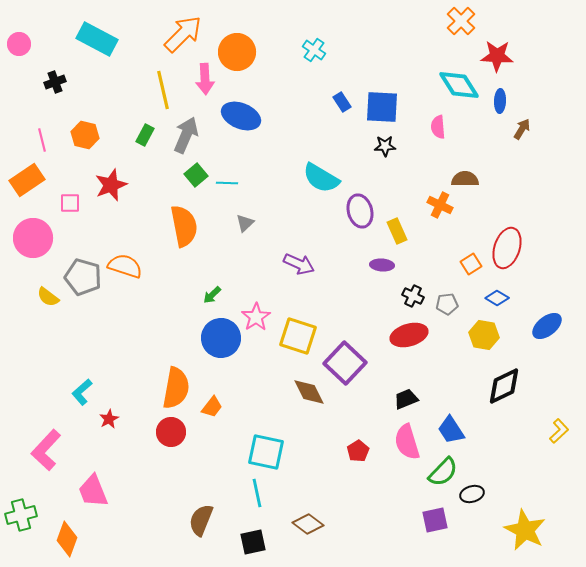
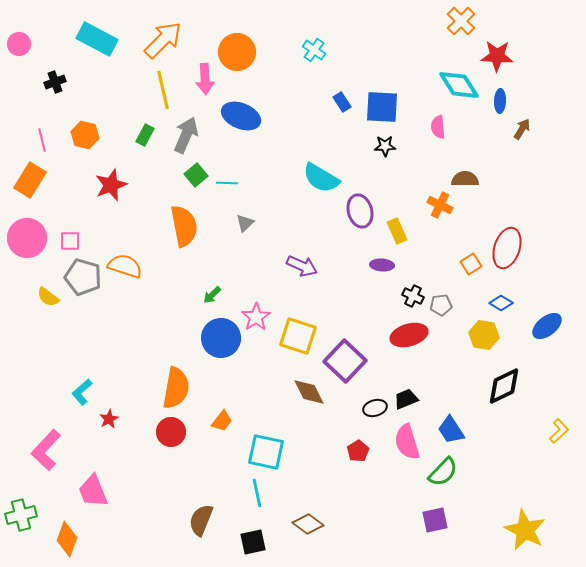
orange arrow at (183, 34): moved 20 px left, 6 px down
orange rectangle at (27, 180): moved 3 px right; rotated 24 degrees counterclockwise
pink square at (70, 203): moved 38 px down
pink circle at (33, 238): moved 6 px left
purple arrow at (299, 264): moved 3 px right, 2 px down
blue diamond at (497, 298): moved 4 px right, 5 px down
gray pentagon at (447, 304): moved 6 px left, 1 px down
purple square at (345, 363): moved 2 px up
orange trapezoid at (212, 407): moved 10 px right, 14 px down
black ellipse at (472, 494): moved 97 px left, 86 px up
